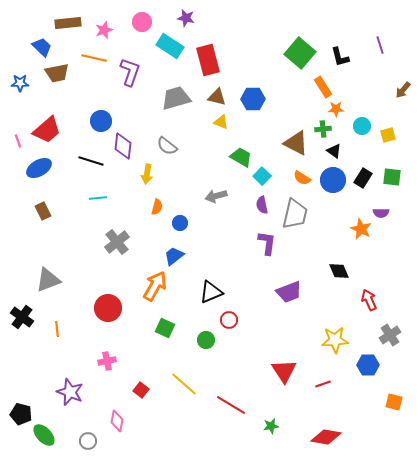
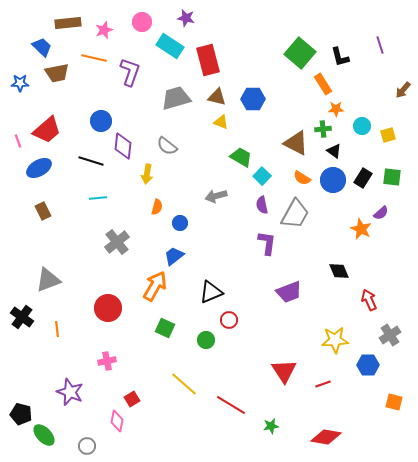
orange rectangle at (323, 87): moved 3 px up
purple semicircle at (381, 213): rotated 42 degrees counterclockwise
gray trapezoid at (295, 214): rotated 16 degrees clockwise
red square at (141, 390): moved 9 px left, 9 px down; rotated 21 degrees clockwise
gray circle at (88, 441): moved 1 px left, 5 px down
